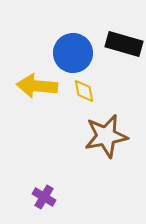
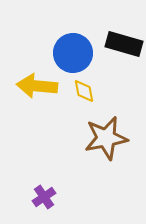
brown star: moved 2 px down
purple cross: rotated 25 degrees clockwise
